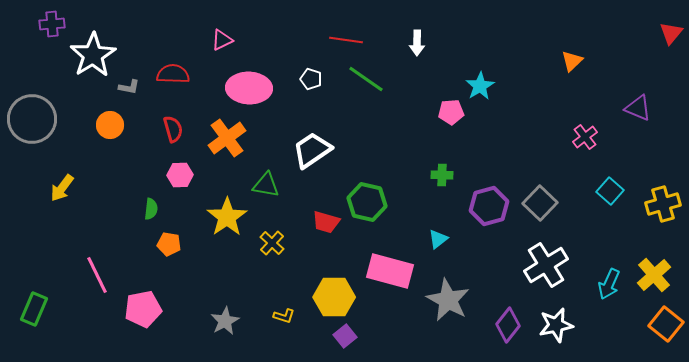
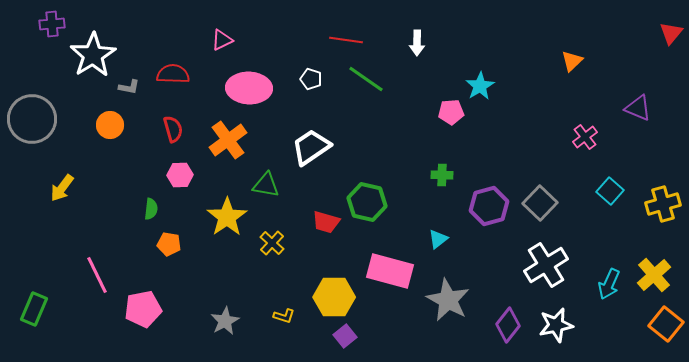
orange cross at (227, 138): moved 1 px right, 2 px down
white trapezoid at (312, 150): moved 1 px left, 3 px up
